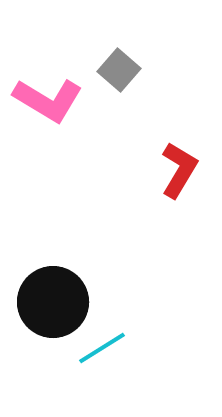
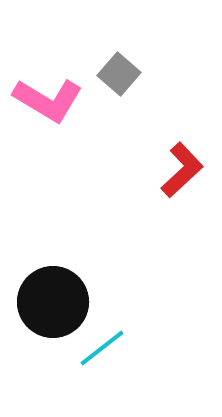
gray square: moved 4 px down
red L-shape: moved 3 px right; rotated 16 degrees clockwise
cyan line: rotated 6 degrees counterclockwise
